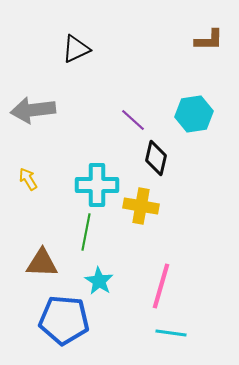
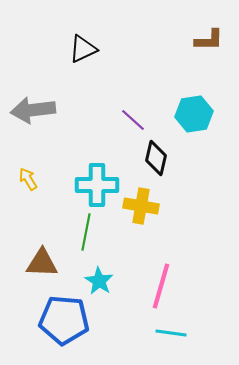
black triangle: moved 7 px right
